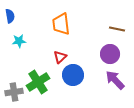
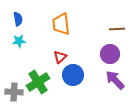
blue semicircle: moved 8 px right, 3 px down
brown line: rotated 14 degrees counterclockwise
gray cross: rotated 12 degrees clockwise
